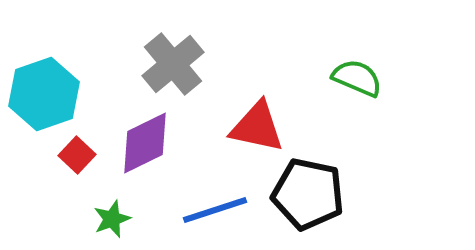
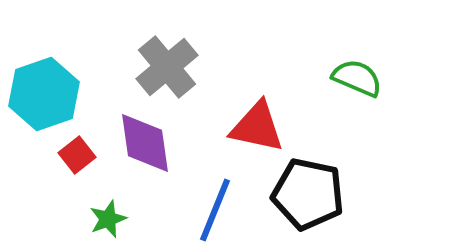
gray cross: moved 6 px left, 3 px down
purple diamond: rotated 72 degrees counterclockwise
red square: rotated 9 degrees clockwise
blue line: rotated 50 degrees counterclockwise
green star: moved 4 px left
